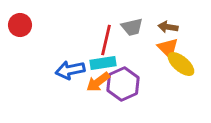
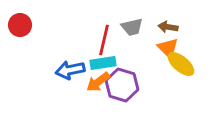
red line: moved 2 px left
purple hexagon: moved 1 px left, 1 px down; rotated 20 degrees counterclockwise
